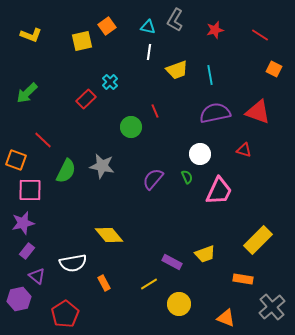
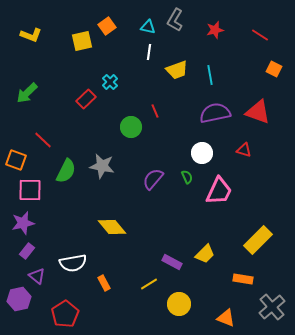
white circle at (200, 154): moved 2 px right, 1 px up
yellow diamond at (109, 235): moved 3 px right, 8 px up
yellow trapezoid at (205, 254): rotated 25 degrees counterclockwise
